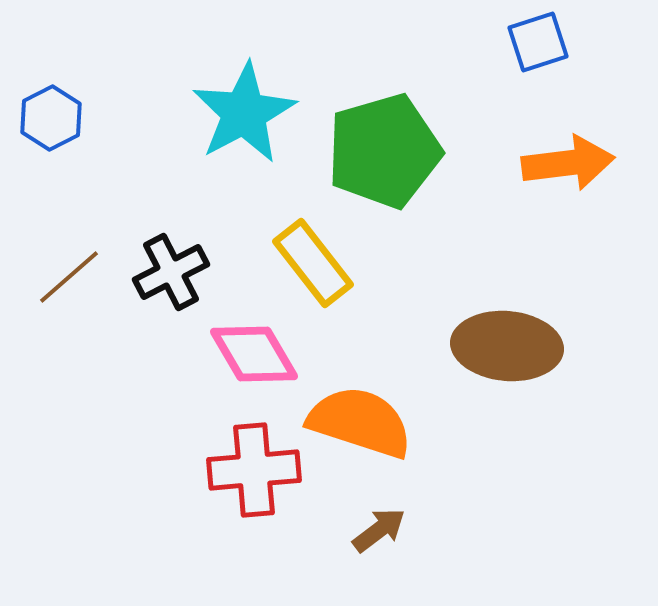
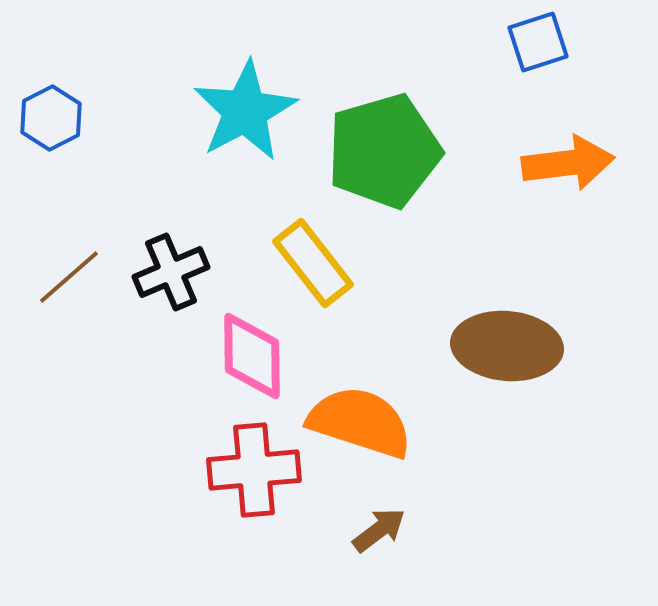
cyan star: moved 1 px right, 2 px up
black cross: rotated 4 degrees clockwise
pink diamond: moved 2 px left, 2 px down; rotated 30 degrees clockwise
